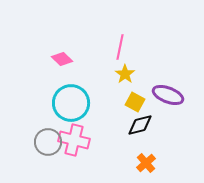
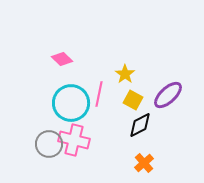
pink line: moved 21 px left, 47 px down
purple ellipse: rotated 64 degrees counterclockwise
yellow square: moved 2 px left, 2 px up
black diamond: rotated 12 degrees counterclockwise
gray circle: moved 1 px right, 2 px down
orange cross: moved 2 px left
